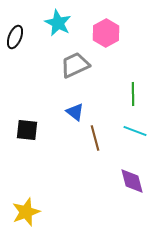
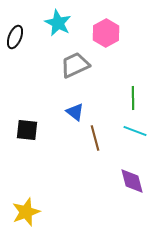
green line: moved 4 px down
